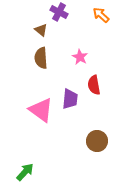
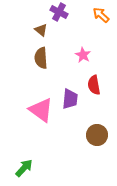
pink star: moved 3 px right, 2 px up
brown circle: moved 6 px up
green arrow: moved 1 px left, 4 px up
